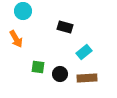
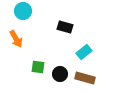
brown rectangle: moved 2 px left; rotated 18 degrees clockwise
